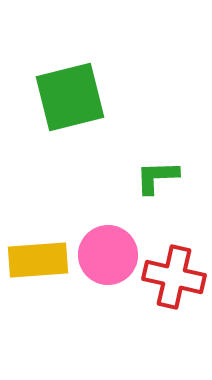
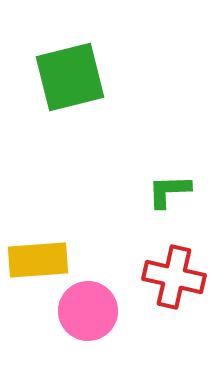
green square: moved 20 px up
green L-shape: moved 12 px right, 14 px down
pink circle: moved 20 px left, 56 px down
